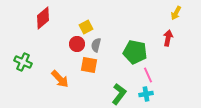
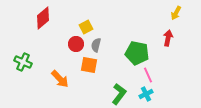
red circle: moved 1 px left
green pentagon: moved 2 px right, 1 px down
cyan cross: rotated 16 degrees counterclockwise
